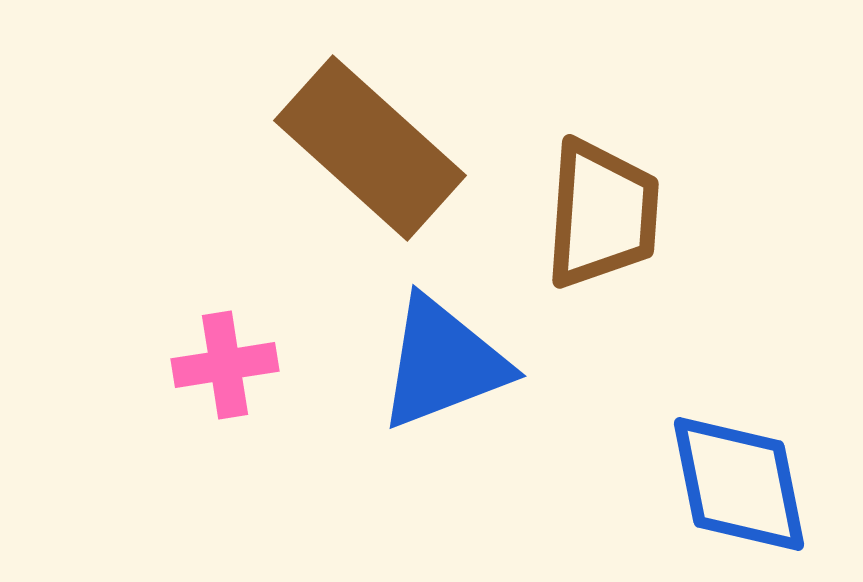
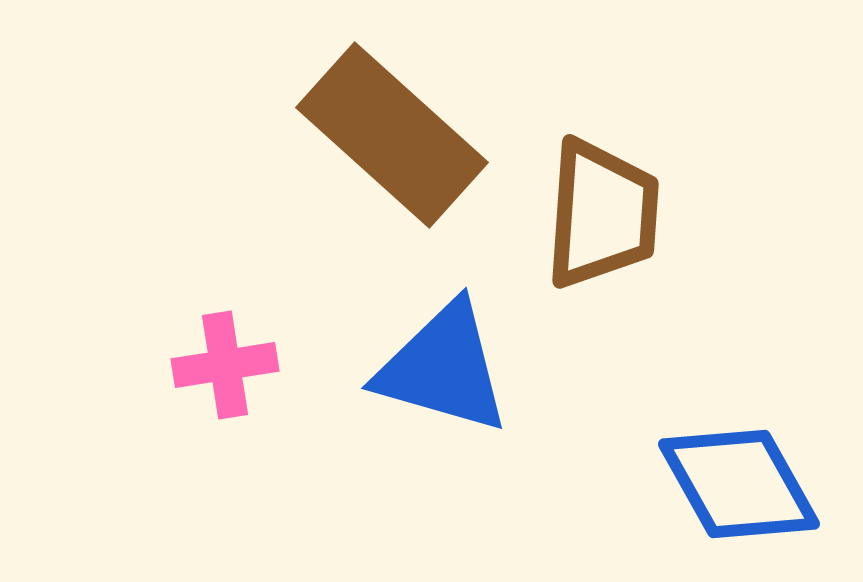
brown rectangle: moved 22 px right, 13 px up
blue triangle: moved 5 px down; rotated 37 degrees clockwise
blue diamond: rotated 18 degrees counterclockwise
